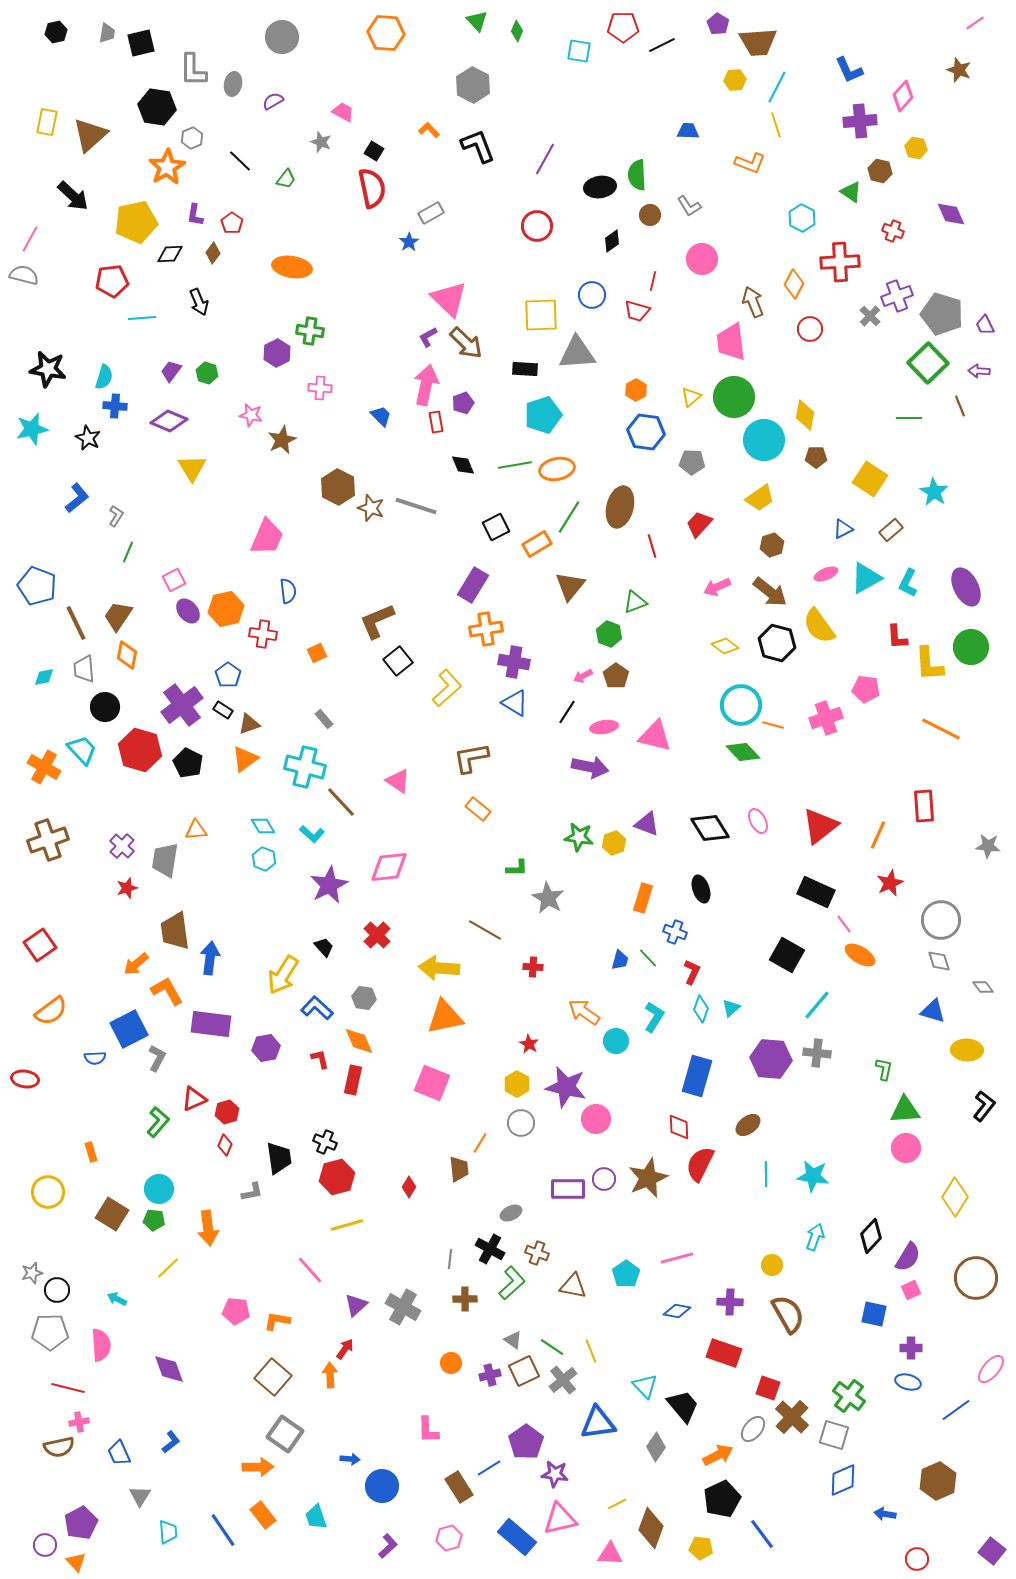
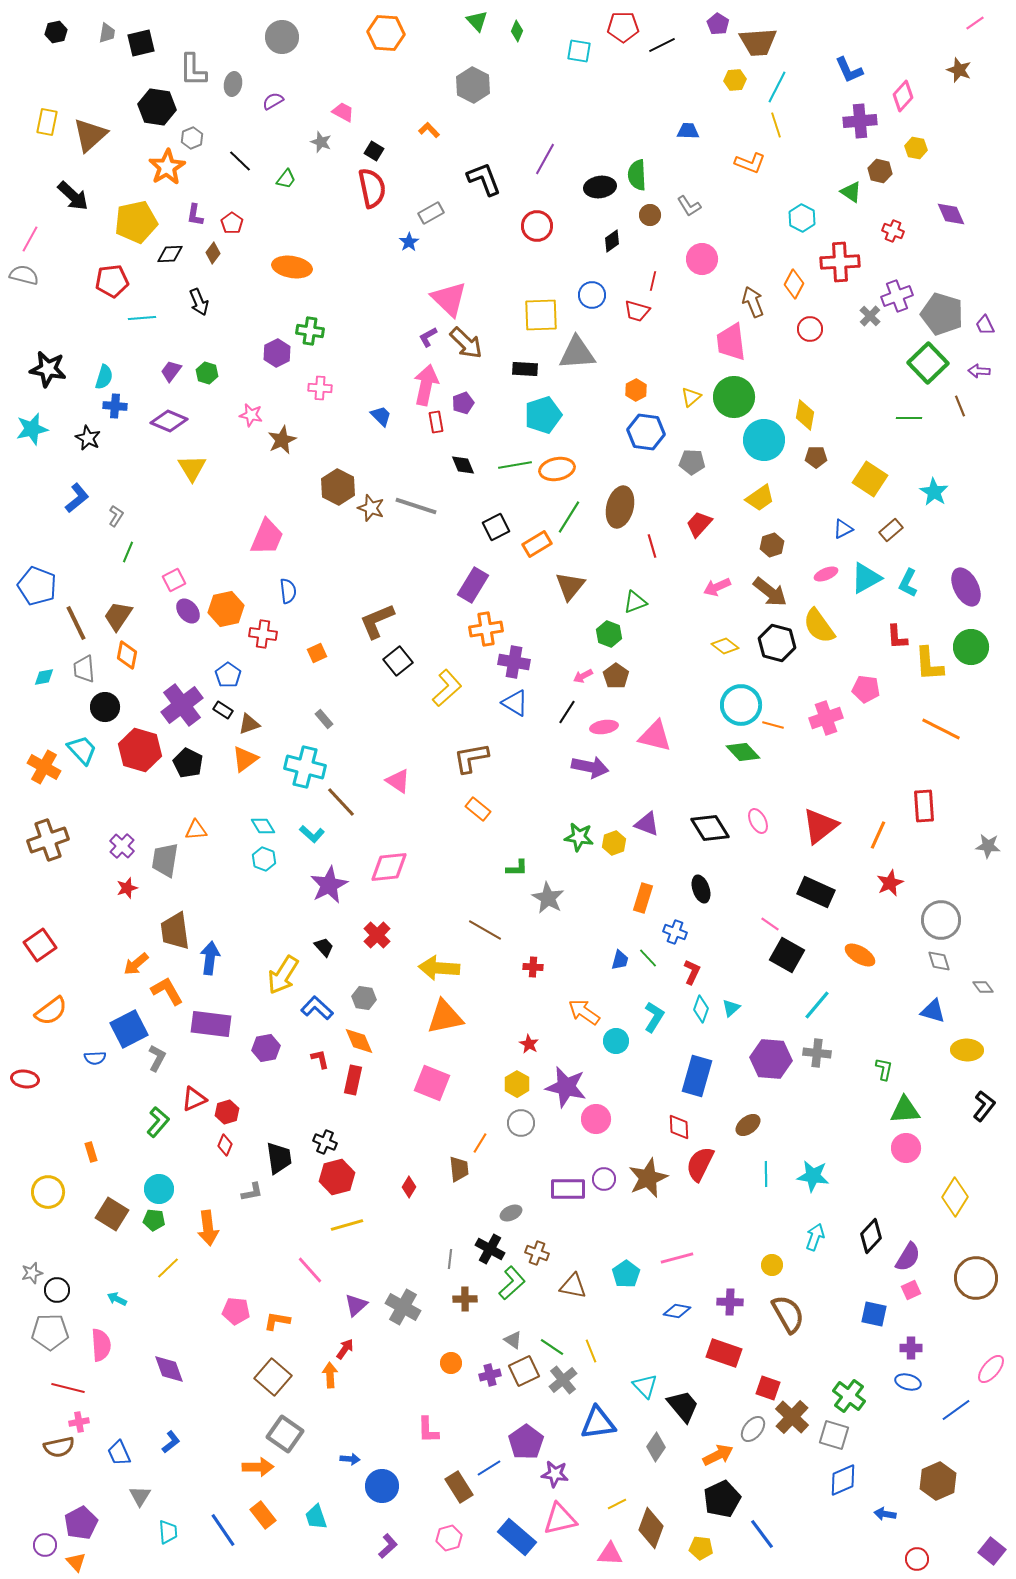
black L-shape at (478, 146): moved 6 px right, 33 px down
pink line at (844, 924): moved 74 px left; rotated 18 degrees counterclockwise
